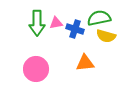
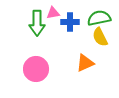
pink triangle: moved 3 px left, 10 px up
blue cross: moved 5 px left, 7 px up; rotated 18 degrees counterclockwise
yellow semicircle: moved 6 px left, 1 px down; rotated 48 degrees clockwise
orange triangle: rotated 18 degrees counterclockwise
